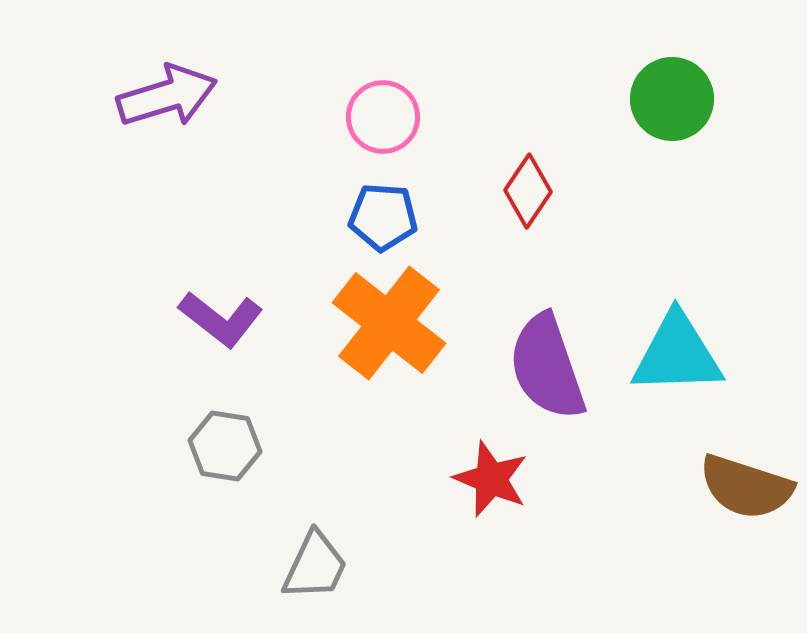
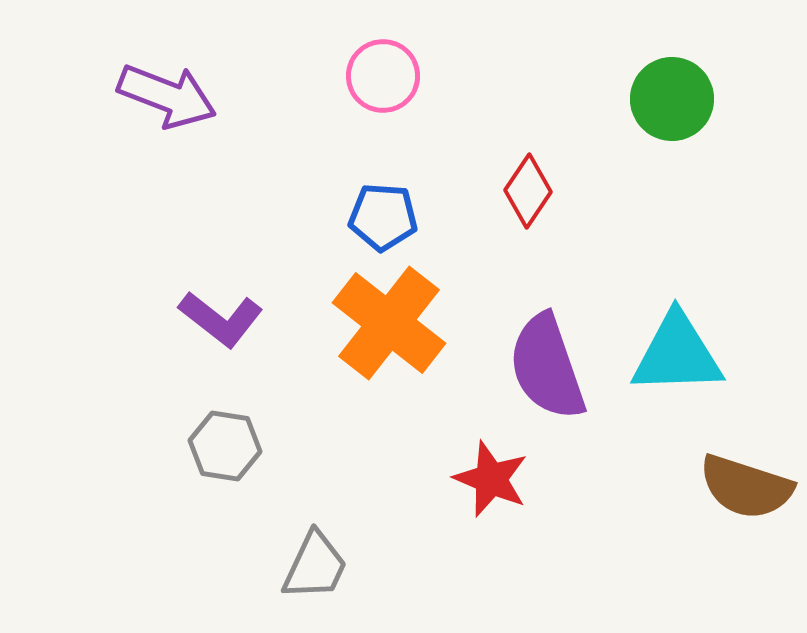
purple arrow: rotated 38 degrees clockwise
pink circle: moved 41 px up
